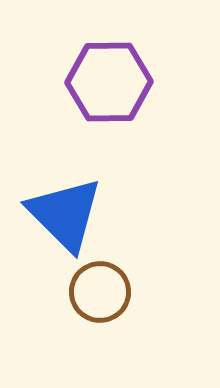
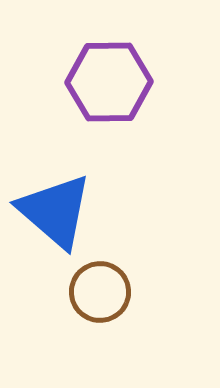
blue triangle: moved 10 px left, 3 px up; rotated 4 degrees counterclockwise
